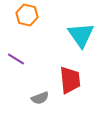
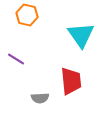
red trapezoid: moved 1 px right, 1 px down
gray semicircle: rotated 18 degrees clockwise
